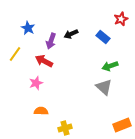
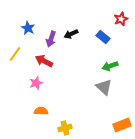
purple arrow: moved 2 px up
